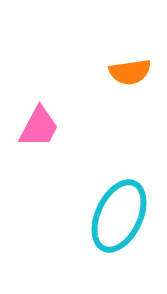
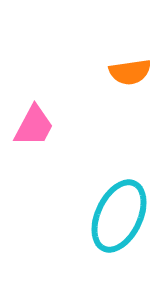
pink trapezoid: moved 5 px left, 1 px up
